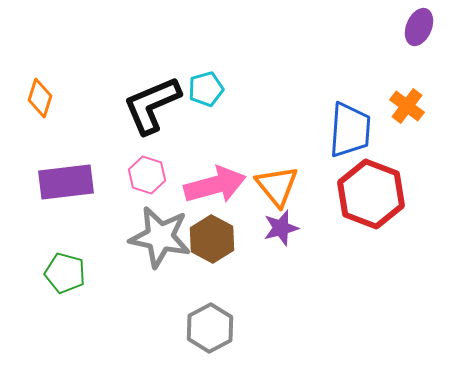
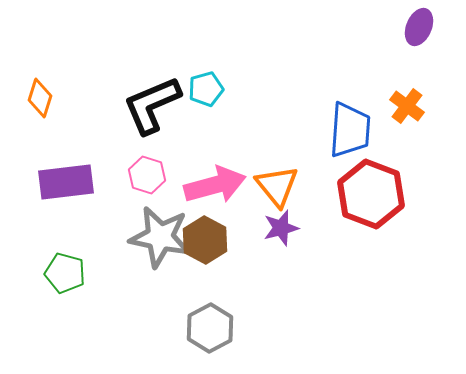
brown hexagon: moved 7 px left, 1 px down
